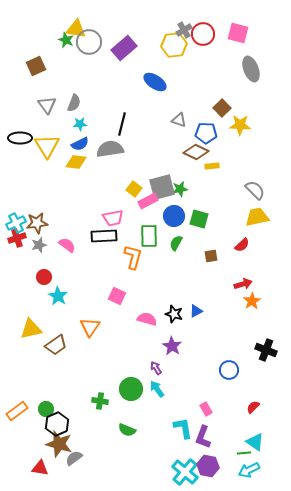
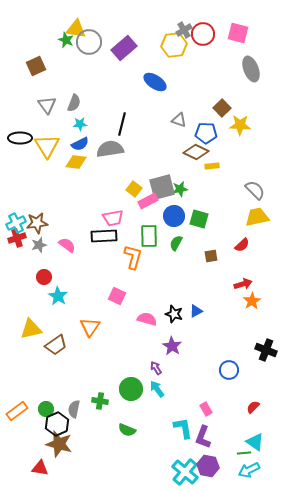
gray semicircle at (74, 458): moved 49 px up; rotated 42 degrees counterclockwise
